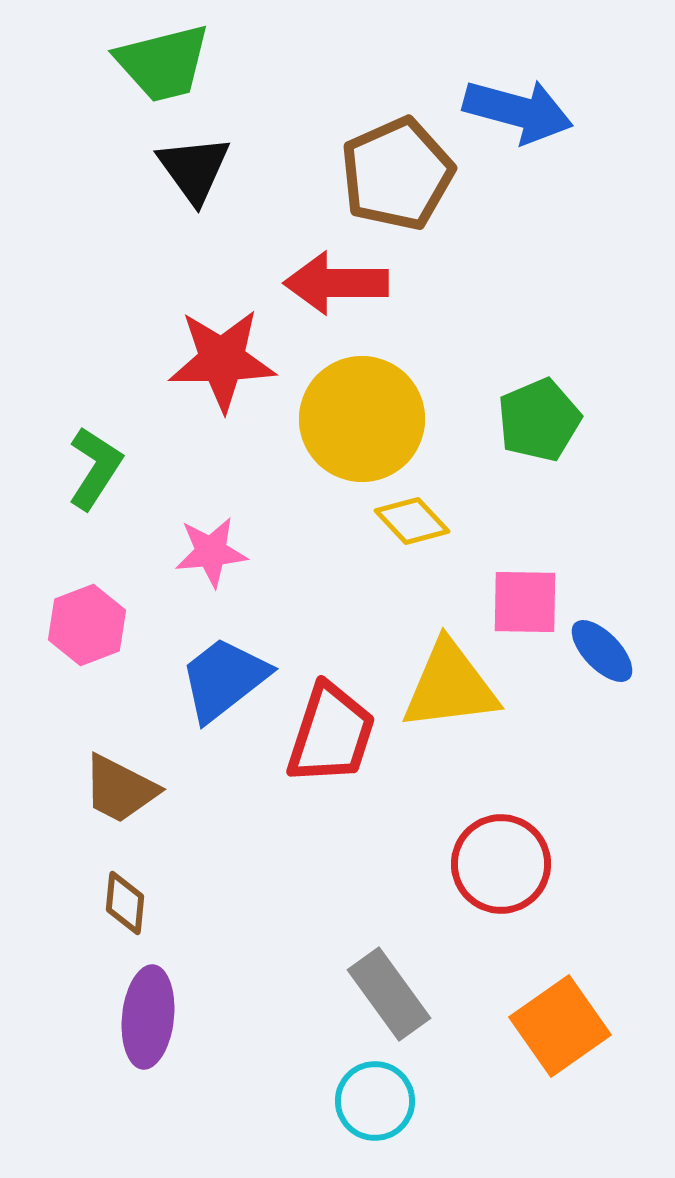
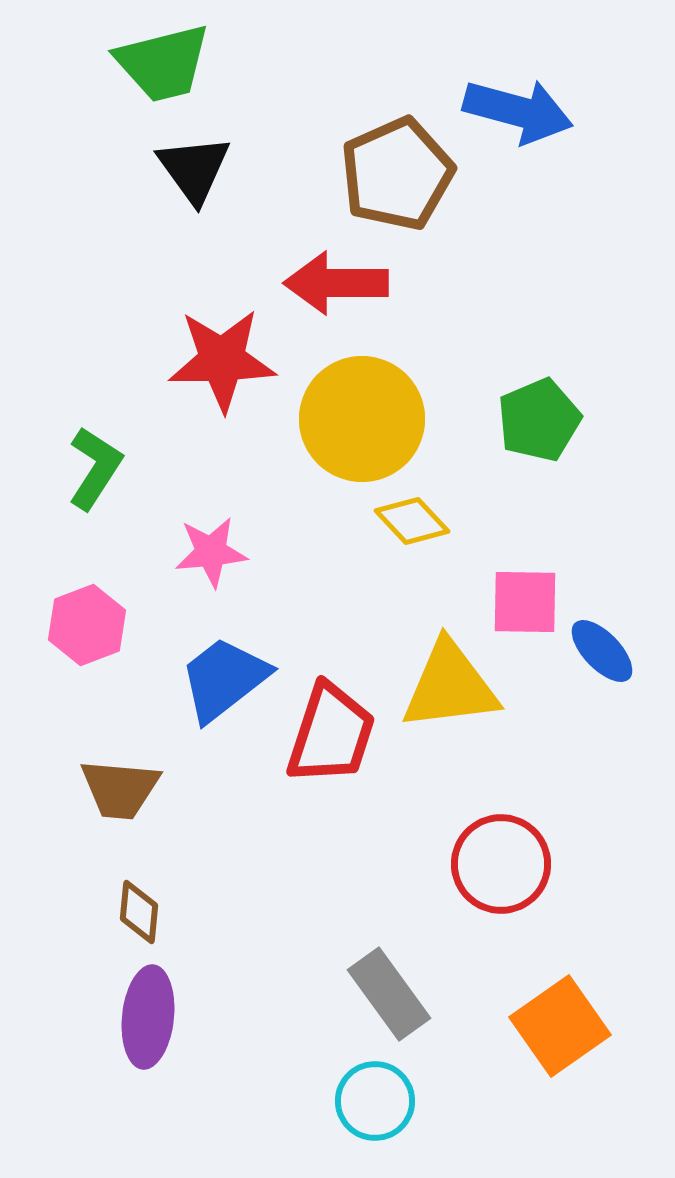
brown trapezoid: rotated 22 degrees counterclockwise
brown diamond: moved 14 px right, 9 px down
